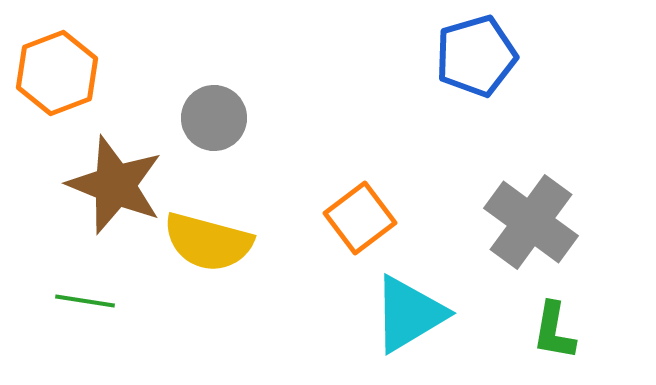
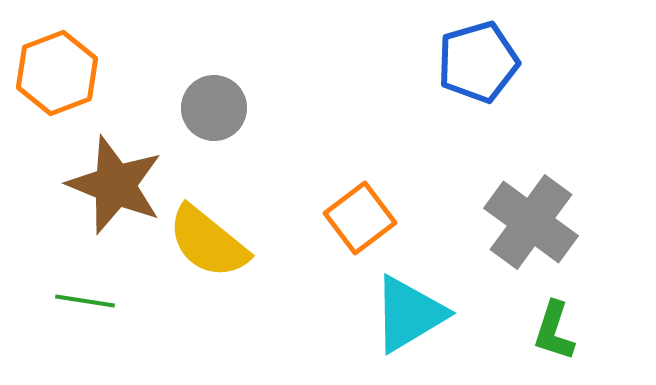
blue pentagon: moved 2 px right, 6 px down
gray circle: moved 10 px up
yellow semicircle: rotated 24 degrees clockwise
green L-shape: rotated 8 degrees clockwise
